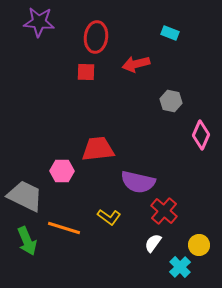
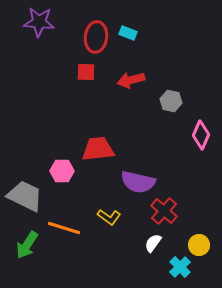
cyan rectangle: moved 42 px left
red arrow: moved 5 px left, 16 px down
green arrow: moved 4 px down; rotated 56 degrees clockwise
